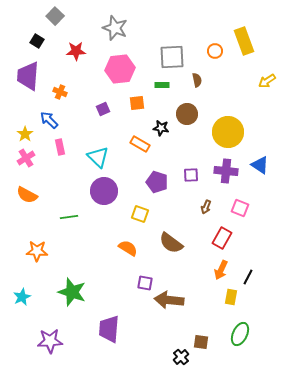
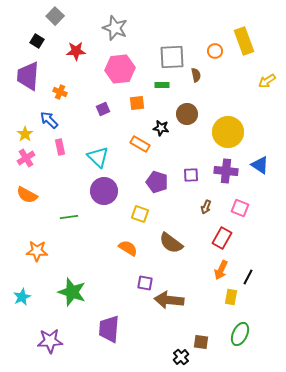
brown semicircle at (197, 80): moved 1 px left, 5 px up
